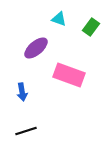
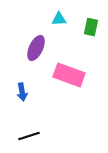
cyan triangle: rotated 21 degrees counterclockwise
green rectangle: rotated 24 degrees counterclockwise
purple ellipse: rotated 25 degrees counterclockwise
black line: moved 3 px right, 5 px down
